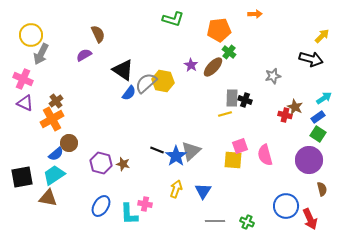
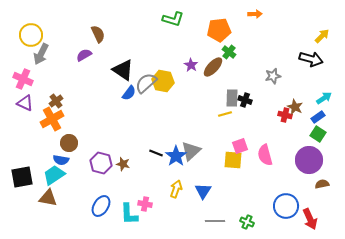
black line at (157, 150): moved 1 px left, 3 px down
blue semicircle at (56, 154): moved 5 px right, 6 px down; rotated 49 degrees clockwise
brown semicircle at (322, 189): moved 5 px up; rotated 88 degrees counterclockwise
